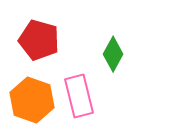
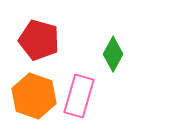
pink rectangle: rotated 30 degrees clockwise
orange hexagon: moved 2 px right, 4 px up
